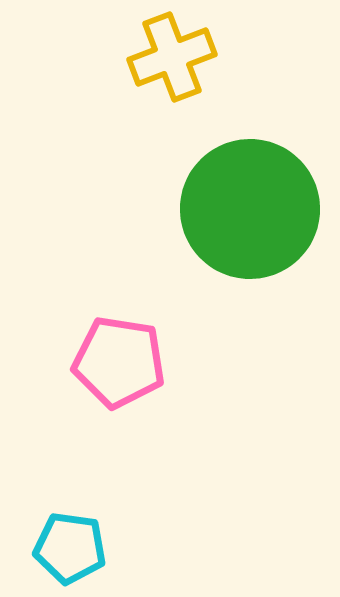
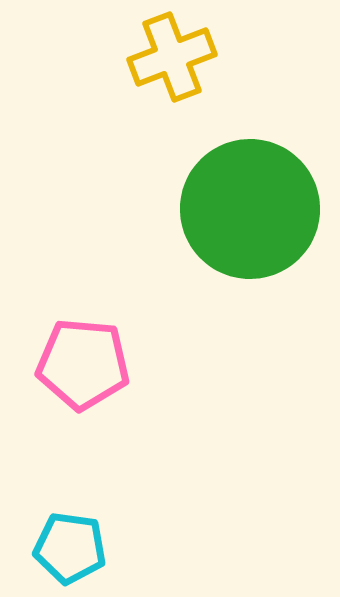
pink pentagon: moved 36 px left, 2 px down; rotated 4 degrees counterclockwise
